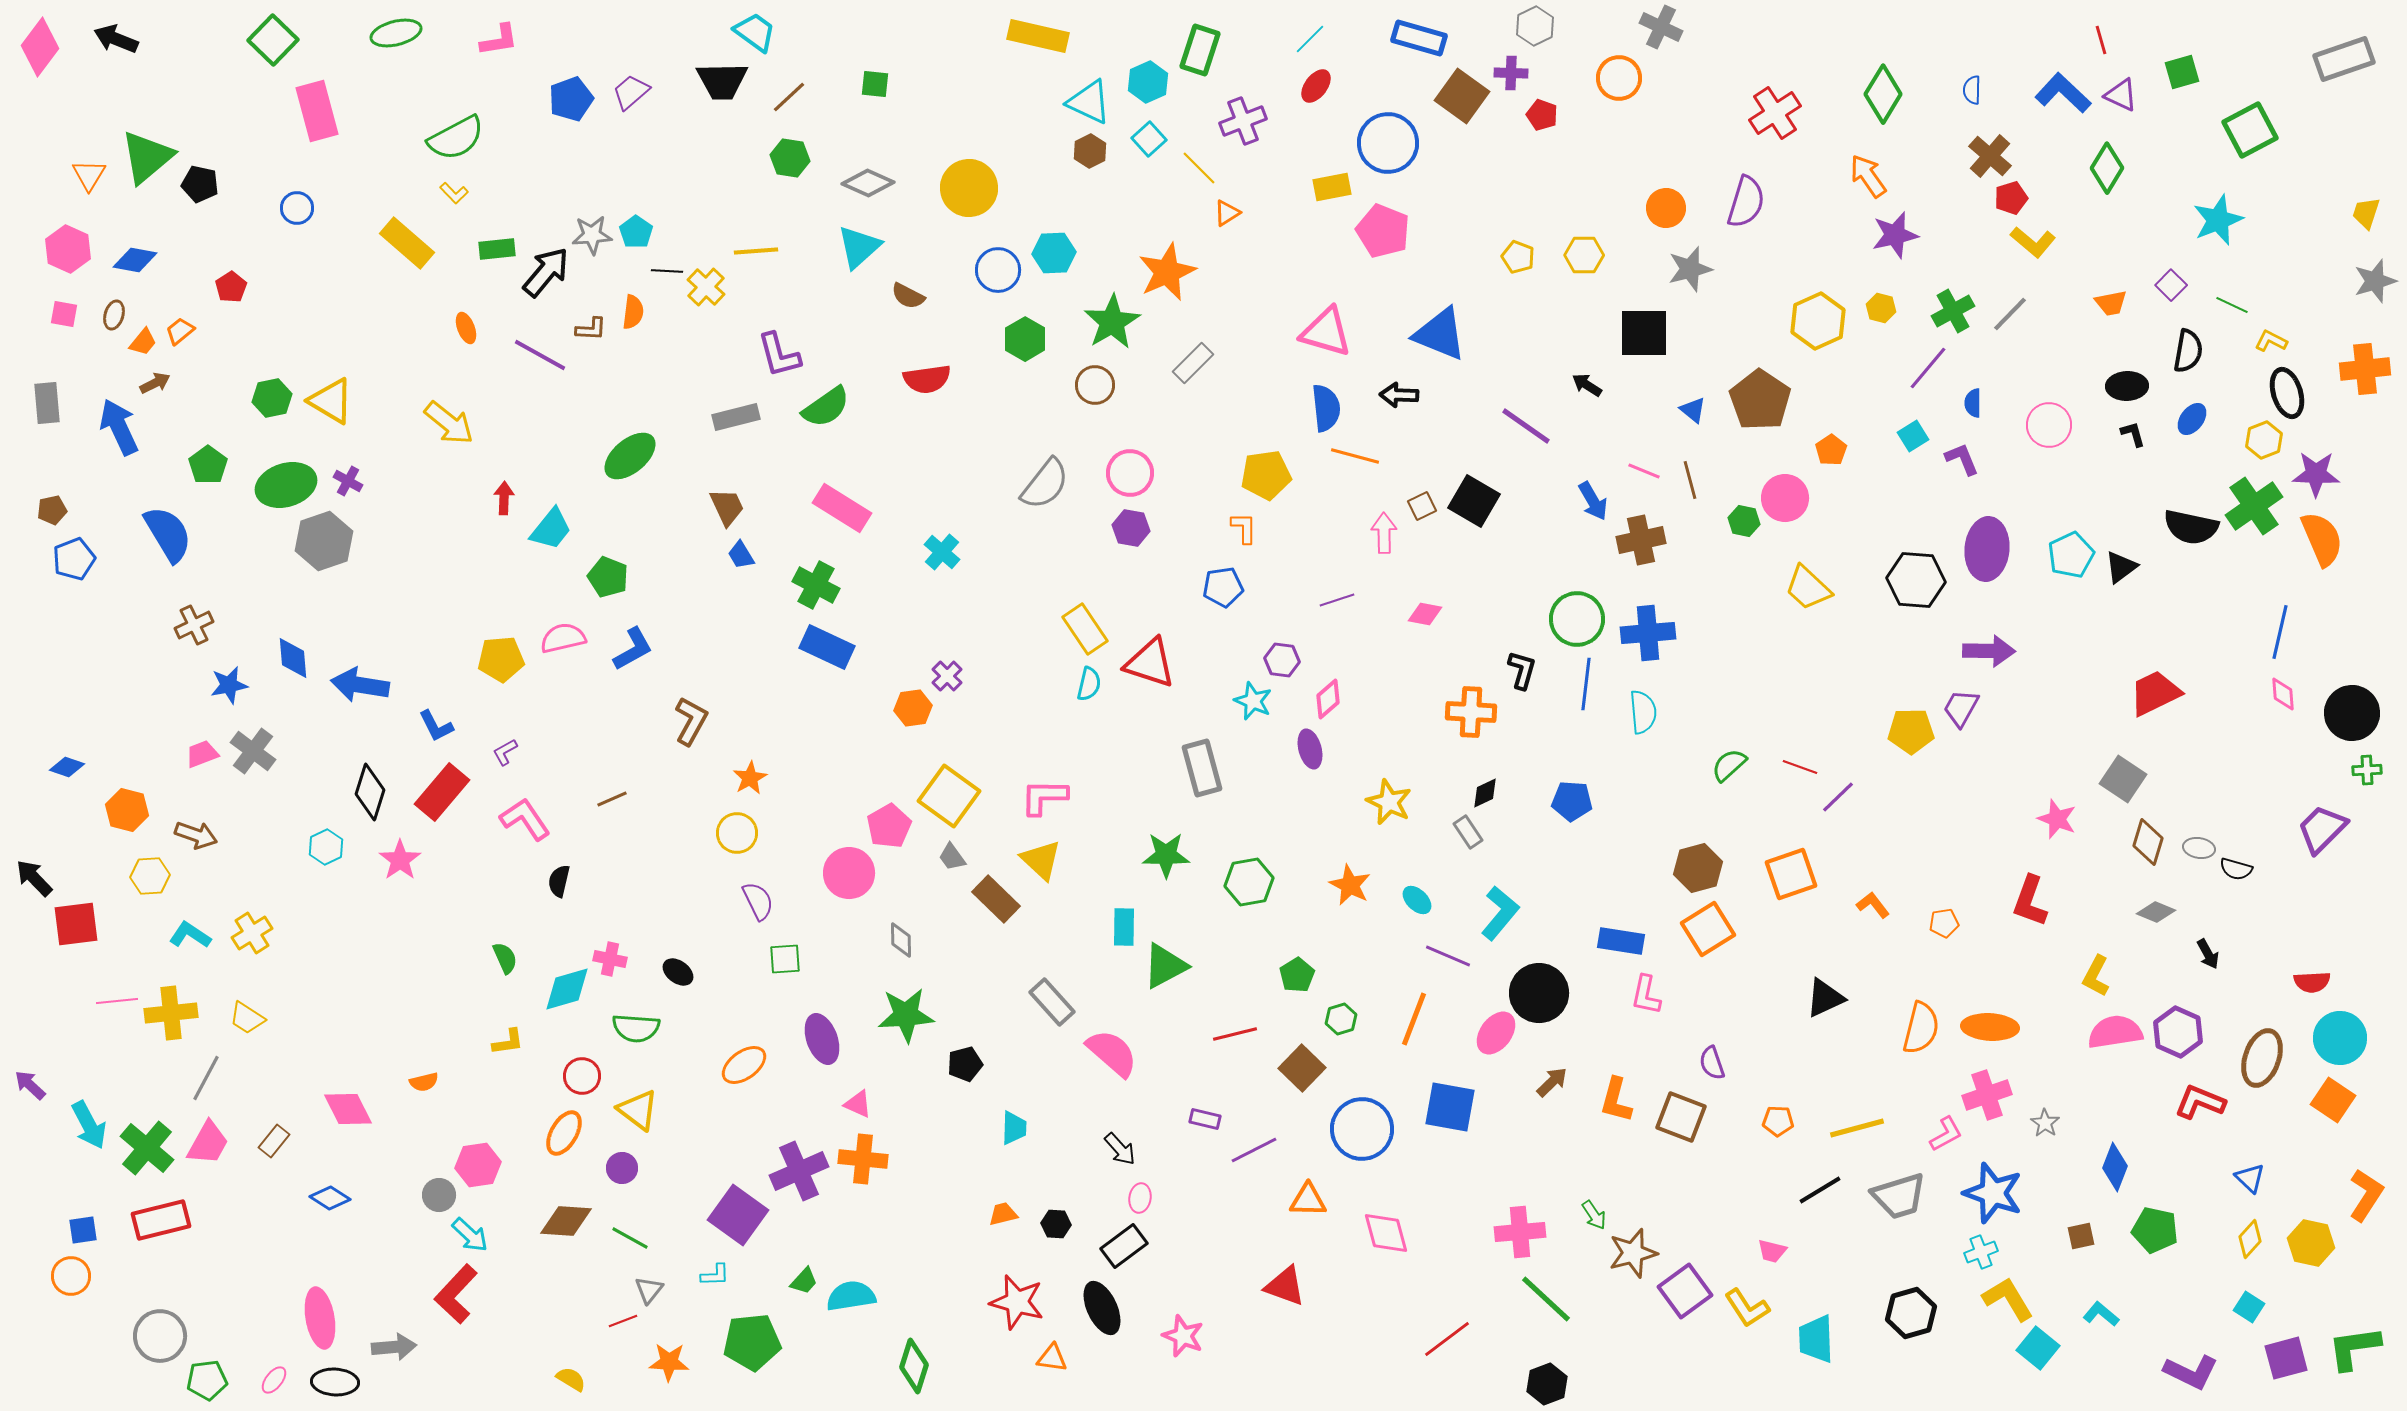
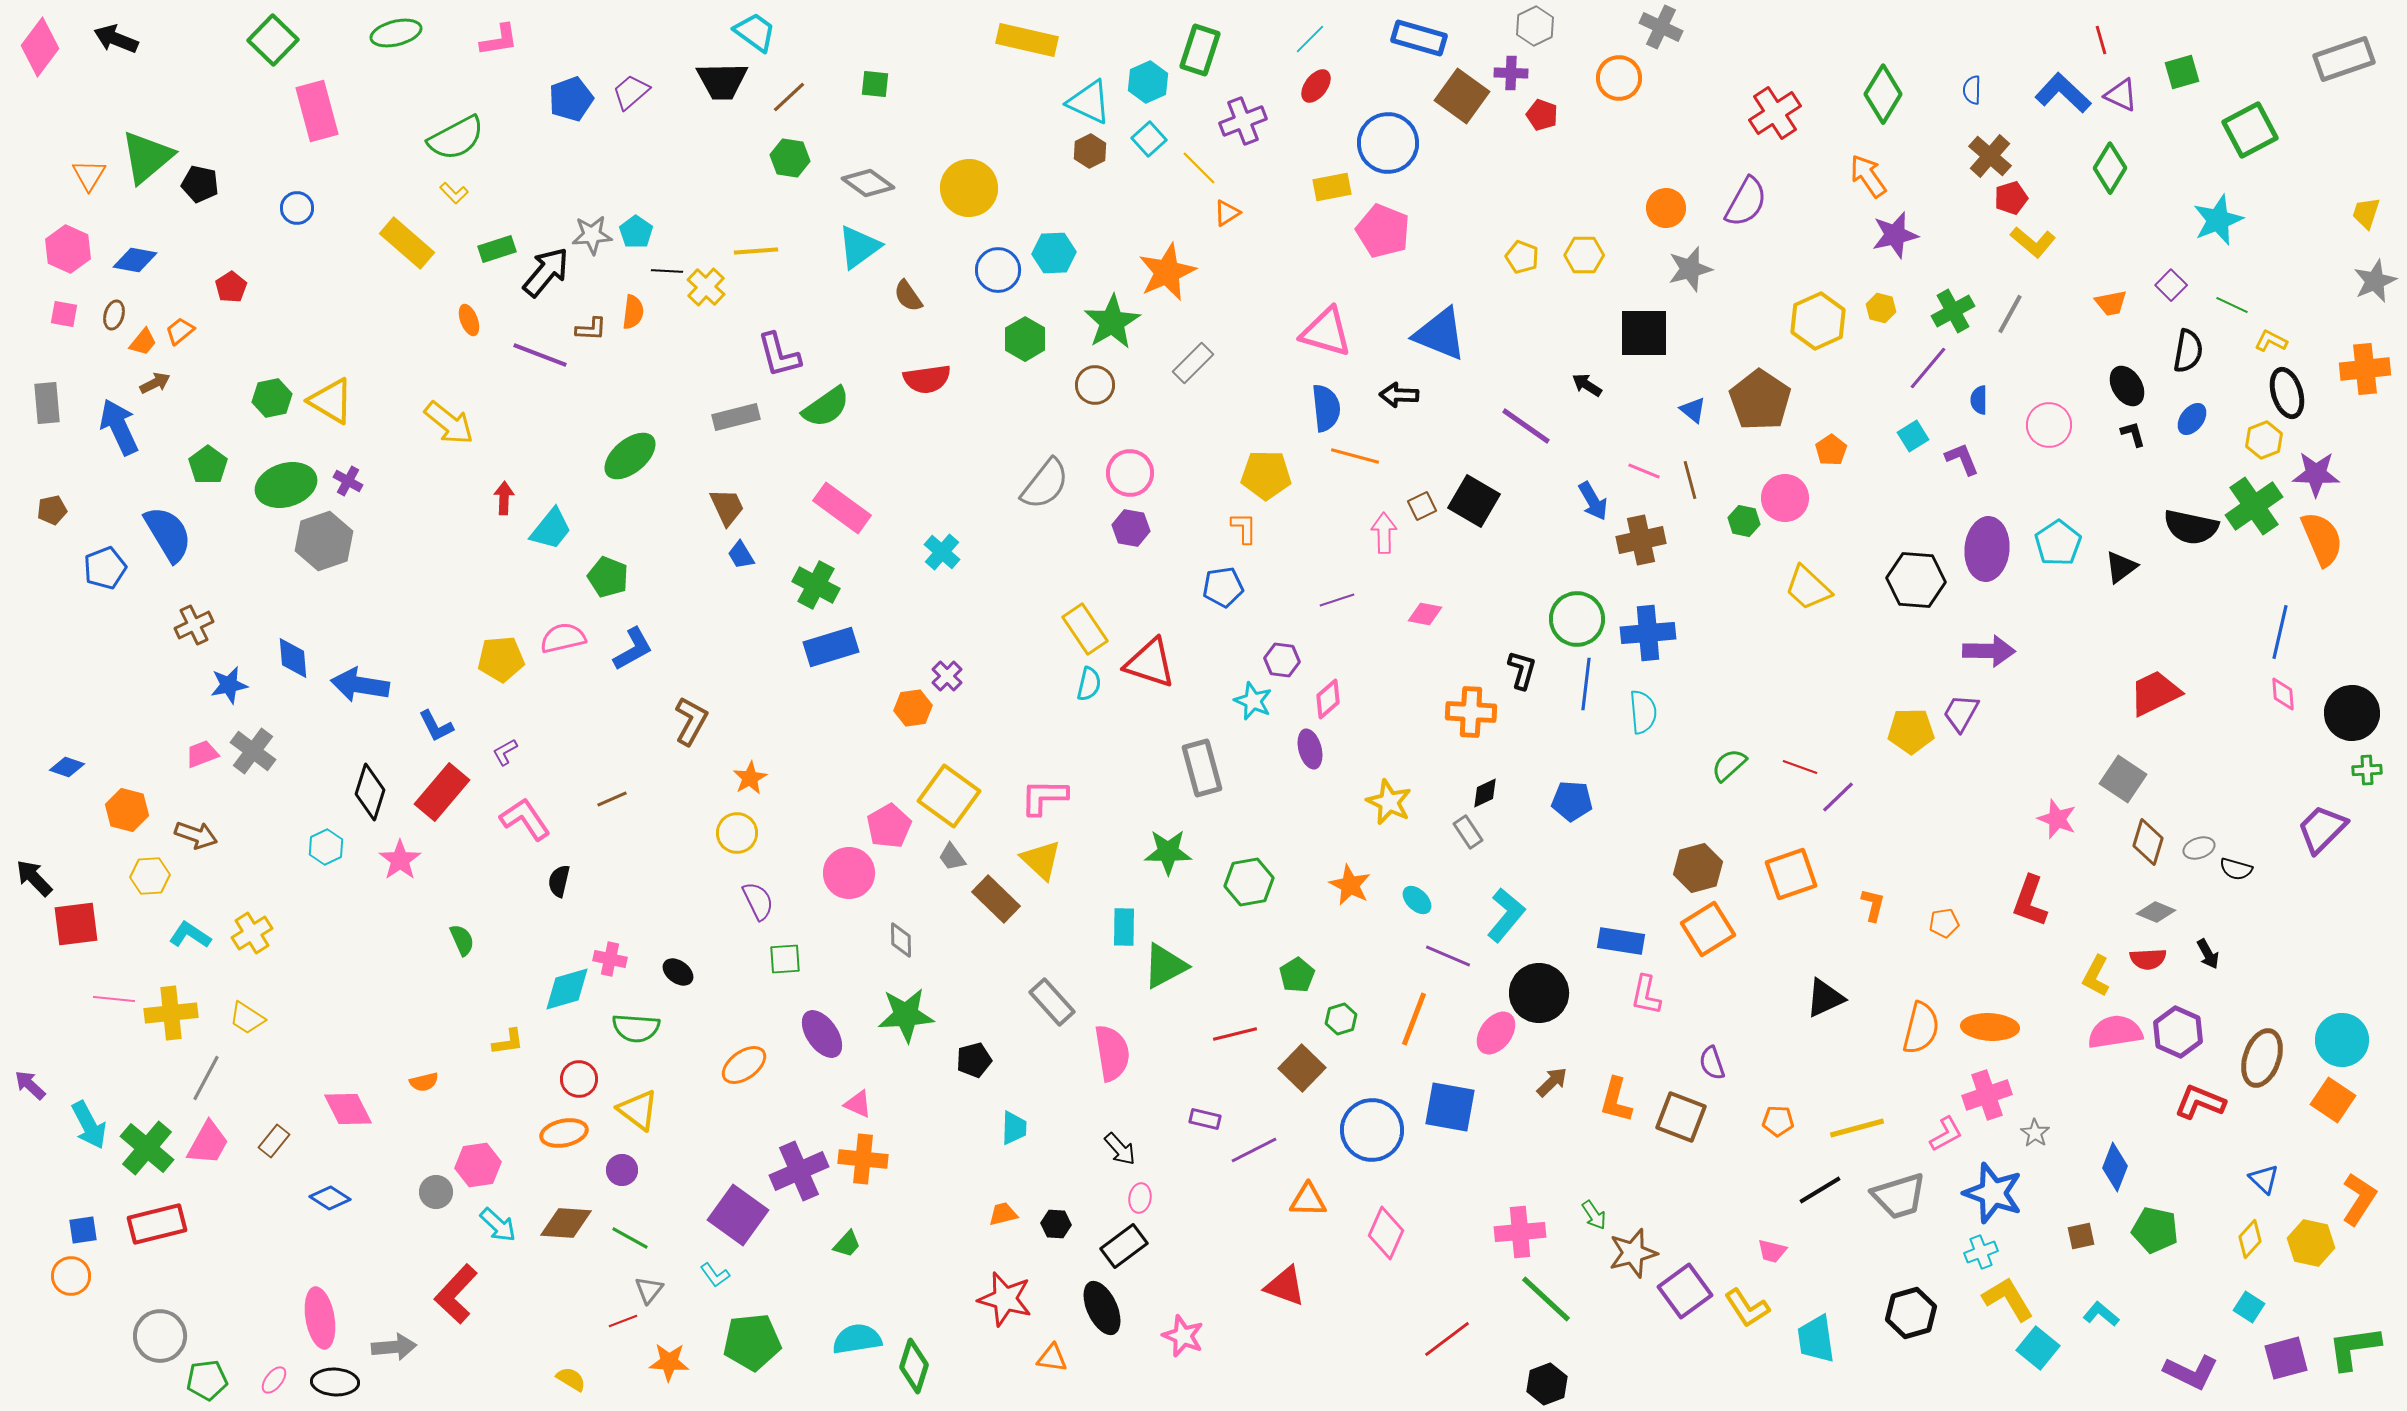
yellow rectangle at (1038, 36): moved 11 px left, 4 px down
green diamond at (2107, 168): moved 3 px right
gray diamond at (868, 183): rotated 12 degrees clockwise
purple semicircle at (1746, 202): rotated 12 degrees clockwise
cyan triangle at (859, 247): rotated 6 degrees clockwise
green rectangle at (497, 249): rotated 12 degrees counterclockwise
yellow pentagon at (1518, 257): moved 4 px right
gray star at (2375, 281): rotated 6 degrees counterclockwise
brown semicircle at (908, 296): rotated 28 degrees clockwise
gray line at (2010, 314): rotated 15 degrees counterclockwise
orange ellipse at (466, 328): moved 3 px right, 8 px up
purple line at (540, 355): rotated 8 degrees counterclockwise
black ellipse at (2127, 386): rotated 60 degrees clockwise
blue semicircle at (1973, 403): moved 6 px right, 3 px up
yellow pentagon at (1266, 475): rotated 9 degrees clockwise
pink rectangle at (842, 508): rotated 4 degrees clockwise
cyan pentagon at (2071, 555): moved 13 px left, 12 px up; rotated 9 degrees counterclockwise
blue pentagon at (74, 559): moved 31 px right, 9 px down
blue rectangle at (827, 647): moved 4 px right; rotated 42 degrees counterclockwise
purple trapezoid at (1961, 708): moved 5 px down
gray ellipse at (2199, 848): rotated 28 degrees counterclockwise
green star at (1166, 855): moved 2 px right, 3 px up
orange L-shape at (1873, 905): rotated 52 degrees clockwise
cyan L-shape at (1500, 913): moved 6 px right, 2 px down
green semicircle at (505, 958): moved 43 px left, 18 px up
red semicircle at (2312, 982): moved 164 px left, 23 px up
pink line at (117, 1001): moved 3 px left, 2 px up; rotated 12 degrees clockwise
cyan circle at (2340, 1038): moved 2 px right, 2 px down
purple ellipse at (822, 1039): moved 5 px up; rotated 15 degrees counterclockwise
pink semicircle at (1112, 1053): rotated 40 degrees clockwise
black pentagon at (965, 1064): moved 9 px right, 4 px up
red circle at (582, 1076): moved 3 px left, 3 px down
gray star at (2045, 1123): moved 10 px left, 10 px down
blue circle at (1362, 1129): moved 10 px right, 1 px down
orange ellipse at (564, 1133): rotated 48 degrees clockwise
purple circle at (622, 1168): moved 2 px down
blue triangle at (2250, 1178): moved 14 px right, 1 px down
gray circle at (439, 1195): moved 3 px left, 3 px up
orange L-shape at (2366, 1195): moved 7 px left, 4 px down
red rectangle at (161, 1220): moved 4 px left, 4 px down
brown diamond at (566, 1221): moved 2 px down
pink diamond at (1386, 1233): rotated 39 degrees clockwise
cyan arrow at (470, 1235): moved 28 px right, 10 px up
cyan L-shape at (715, 1275): rotated 56 degrees clockwise
green trapezoid at (804, 1281): moved 43 px right, 37 px up
cyan semicircle at (851, 1296): moved 6 px right, 43 px down
red star at (1017, 1302): moved 12 px left, 3 px up
cyan trapezoid at (1816, 1339): rotated 6 degrees counterclockwise
